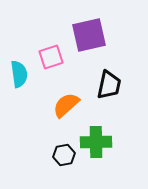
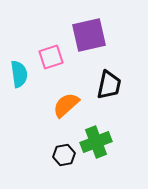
green cross: rotated 20 degrees counterclockwise
